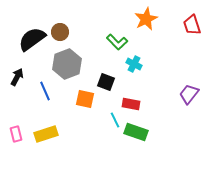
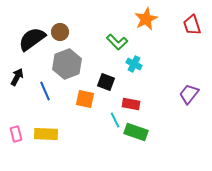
yellow rectangle: rotated 20 degrees clockwise
